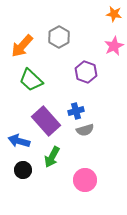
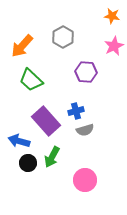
orange star: moved 2 px left, 2 px down
gray hexagon: moved 4 px right
purple hexagon: rotated 15 degrees counterclockwise
black circle: moved 5 px right, 7 px up
